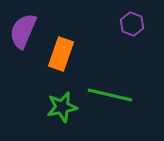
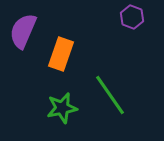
purple hexagon: moved 7 px up
green line: rotated 42 degrees clockwise
green star: moved 1 px down
